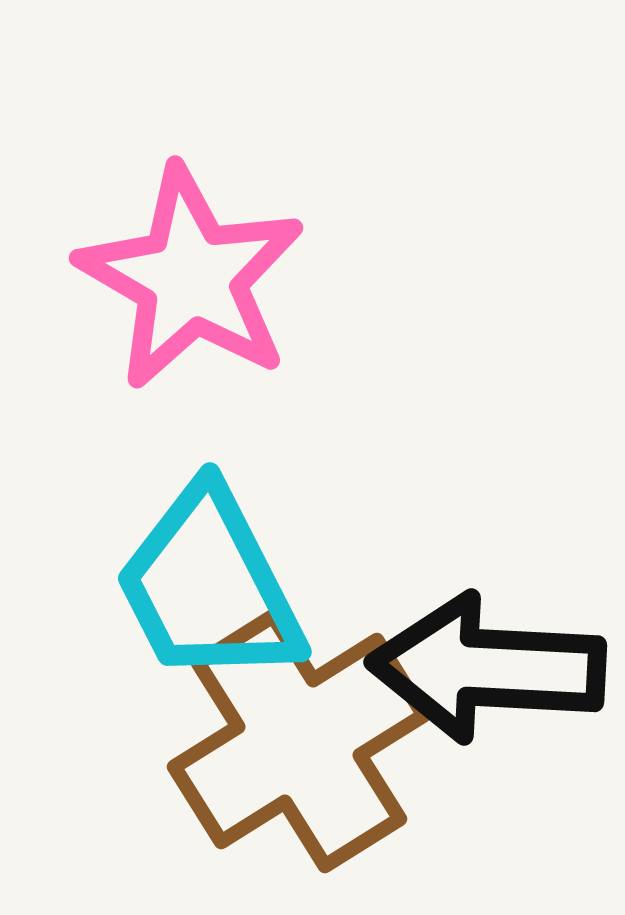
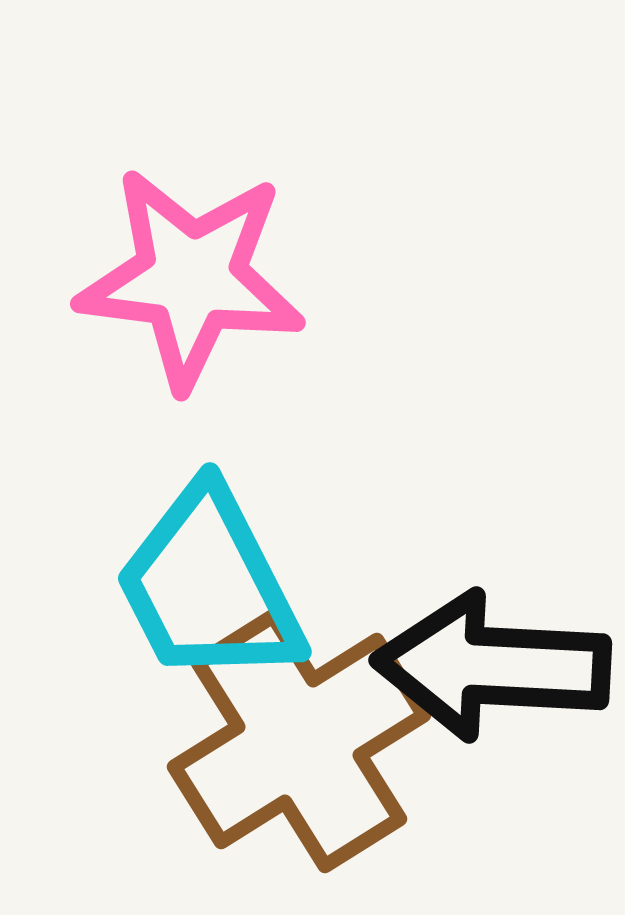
pink star: rotated 23 degrees counterclockwise
black arrow: moved 5 px right, 2 px up
